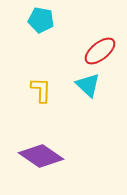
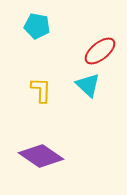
cyan pentagon: moved 4 px left, 6 px down
